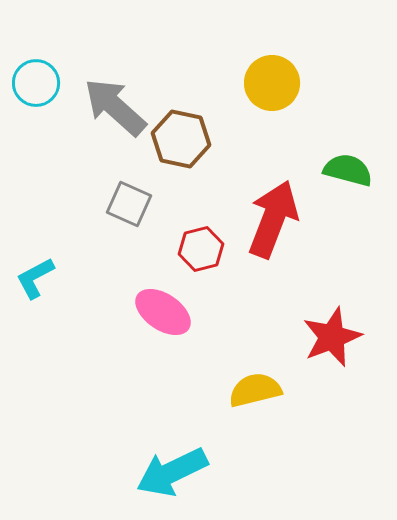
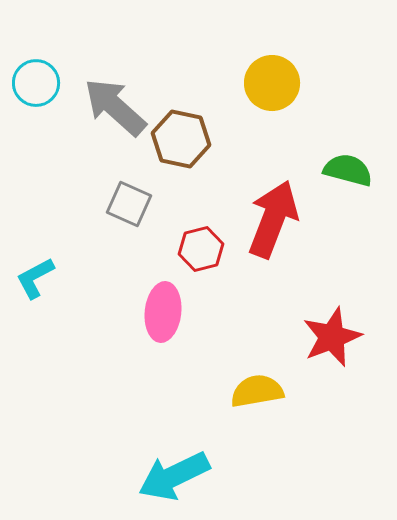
pink ellipse: rotated 62 degrees clockwise
yellow semicircle: moved 2 px right, 1 px down; rotated 4 degrees clockwise
cyan arrow: moved 2 px right, 4 px down
